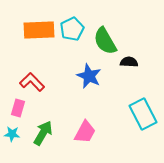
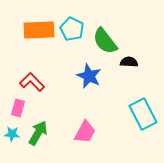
cyan pentagon: rotated 20 degrees counterclockwise
green semicircle: rotated 8 degrees counterclockwise
green arrow: moved 5 px left
